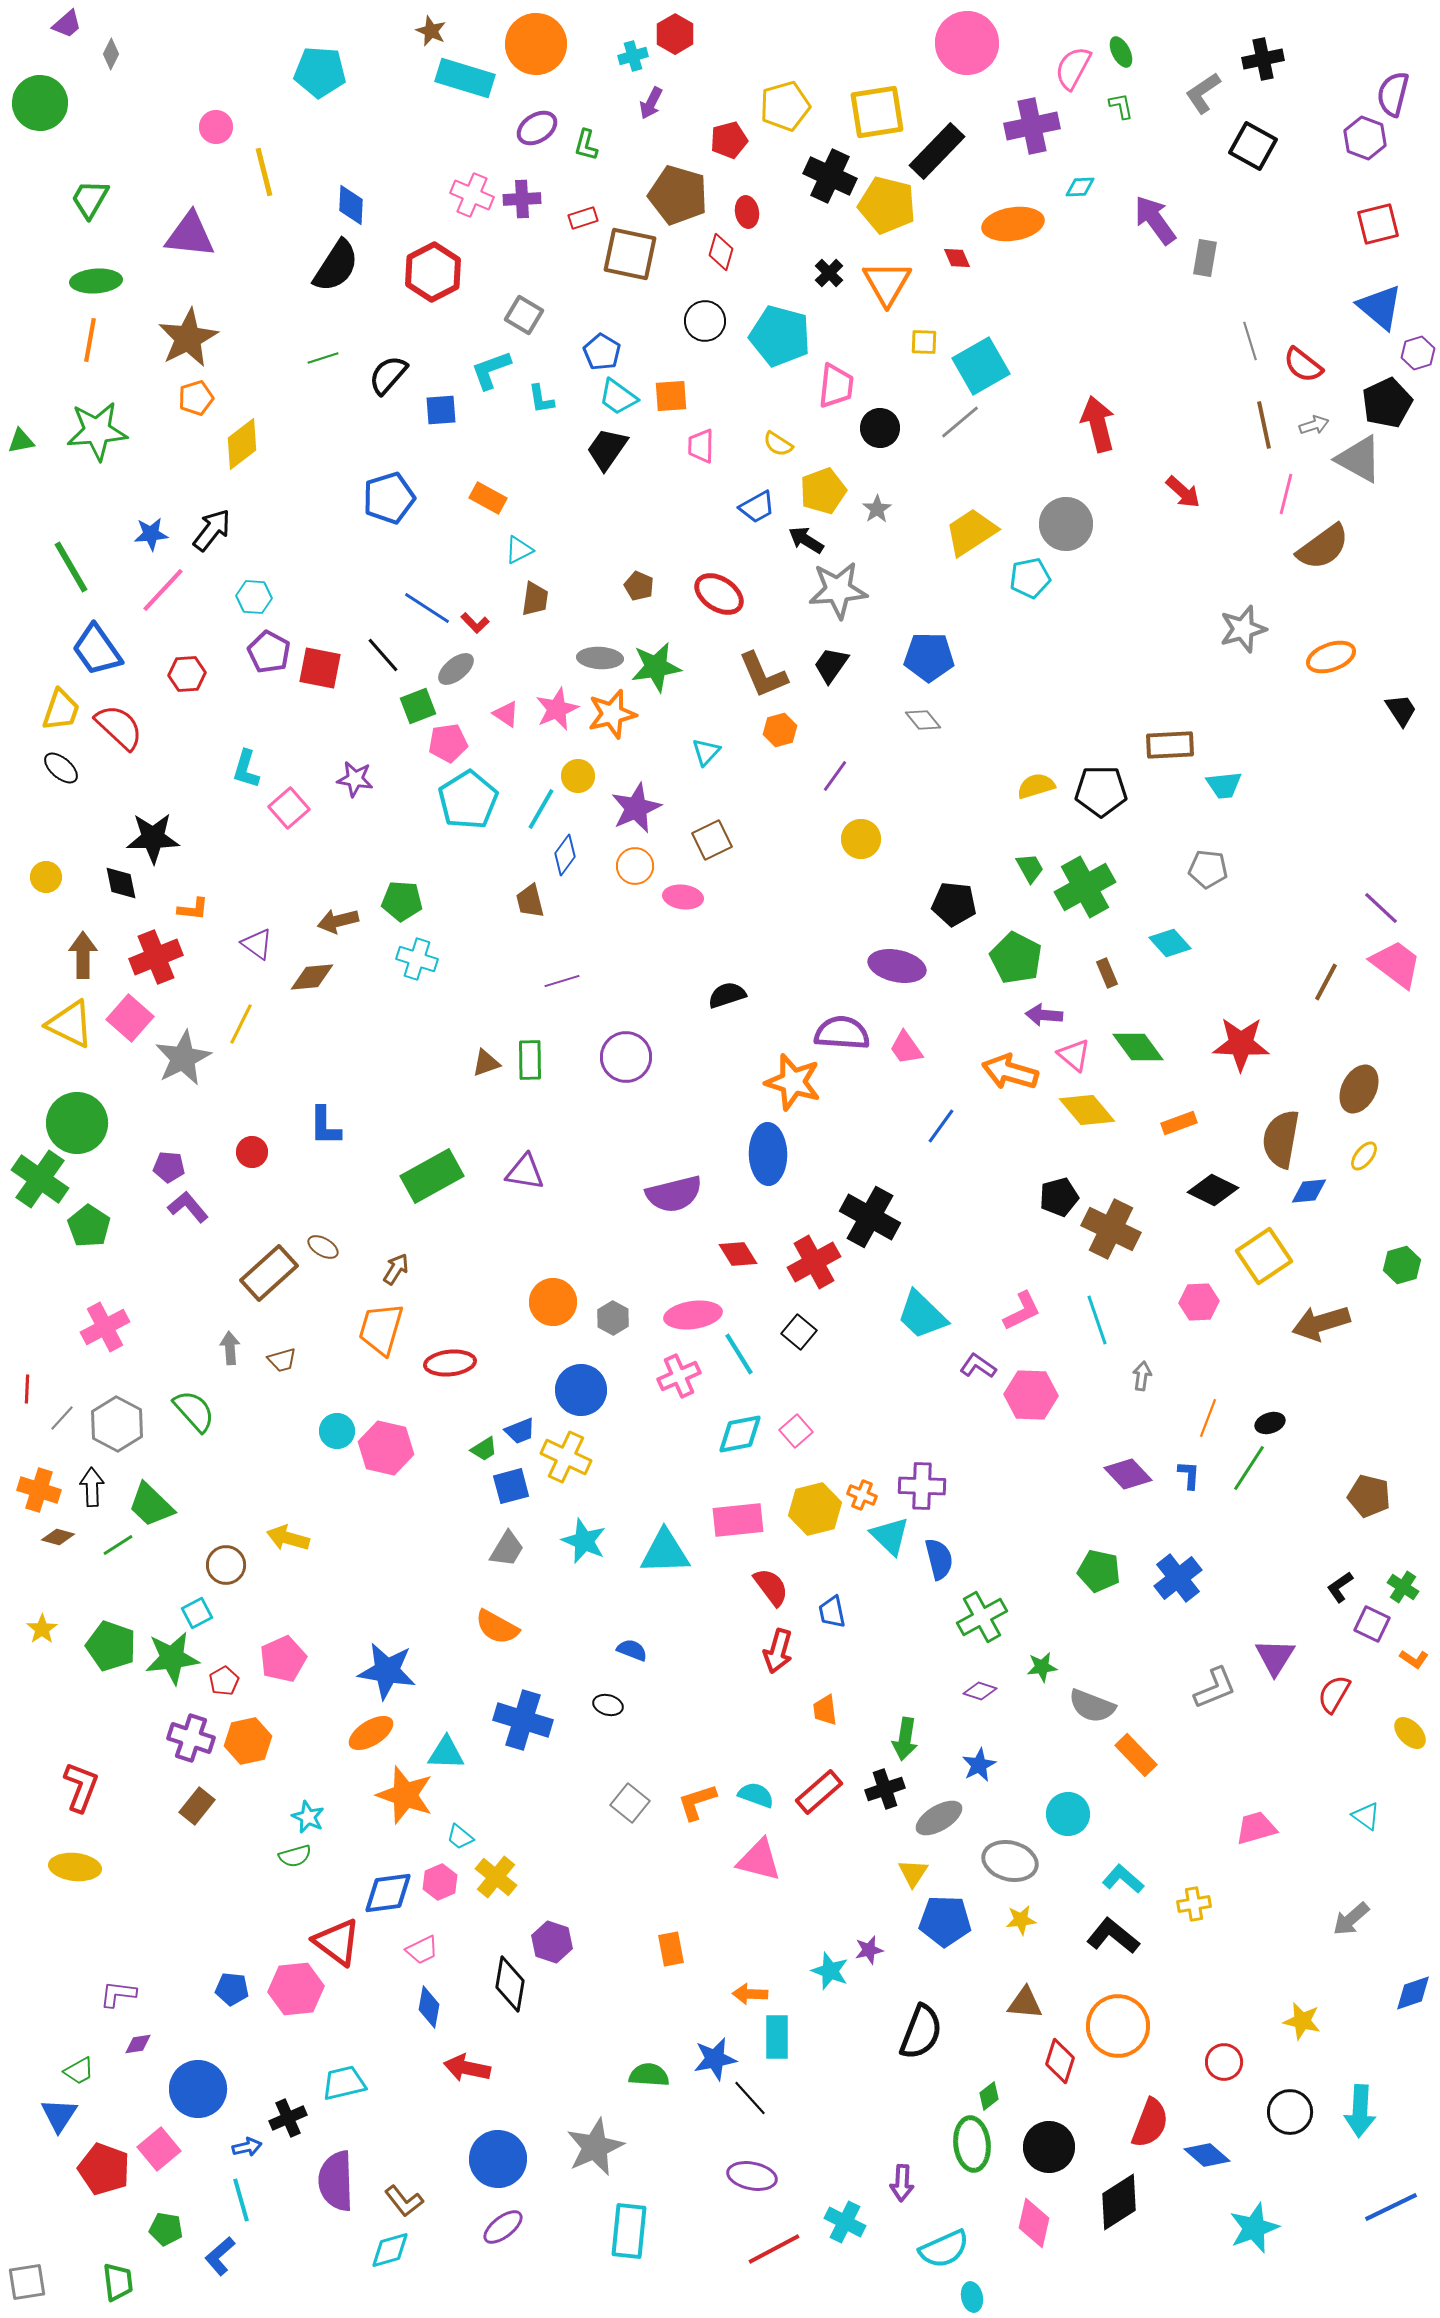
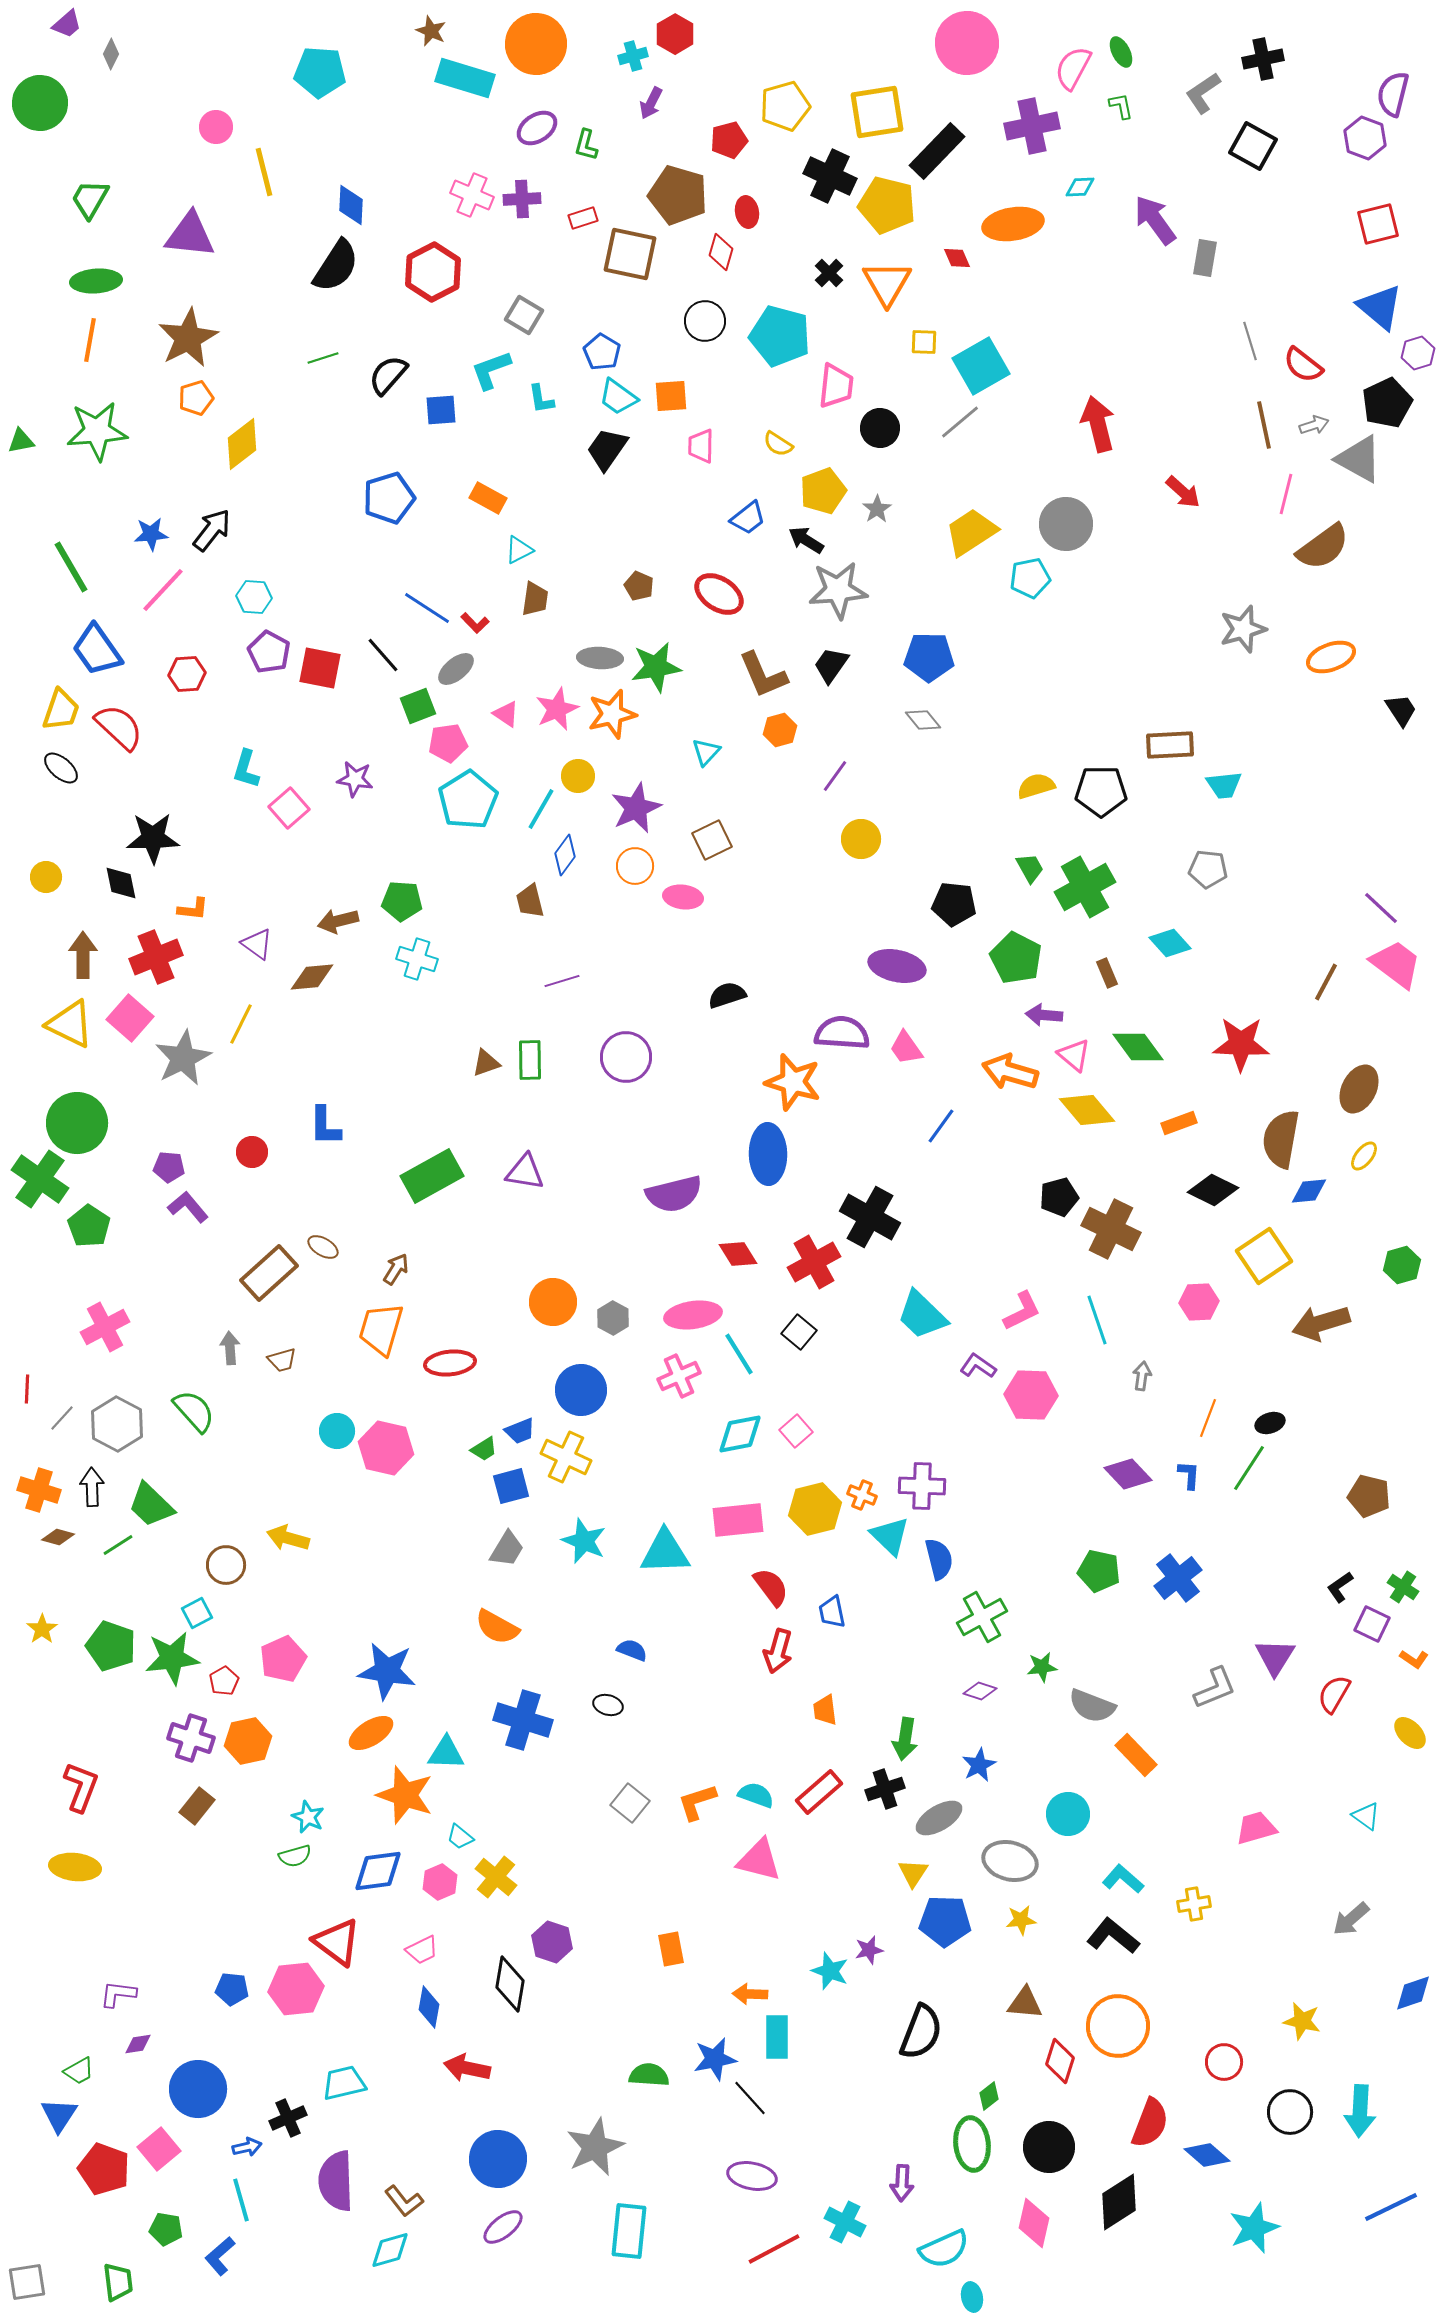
blue trapezoid at (757, 507): moved 9 px left, 11 px down; rotated 9 degrees counterclockwise
blue diamond at (388, 1893): moved 10 px left, 22 px up
